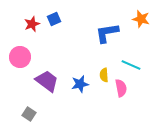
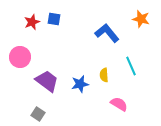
blue square: rotated 32 degrees clockwise
red star: moved 2 px up
blue L-shape: rotated 60 degrees clockwise
cyan line: moved 1 px down; rotated 42 degrees clockwise
pink semicircle: moved 2 px left, 16 px down; rotated 48 degrees counterclockwise
gray square: moved 9 px right
